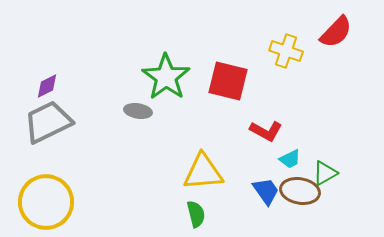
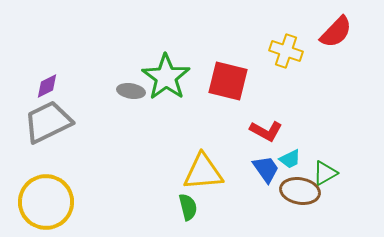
gray ellipse: moved 7 px left, 20 px up
blue trapezoid: moved 22 px up
green semicircle: moved 8 px left, 7 px up
